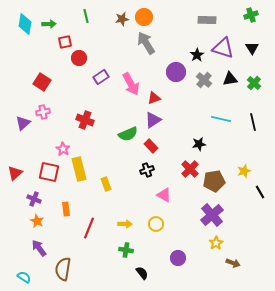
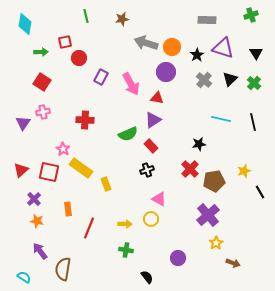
orange circle at (144, 17): moved 28 px right, 30 px down
green arrow at (49, 24): moved 8 px left, 28 px down
gray arrow at (146, 43): rotated 40 degrees counterclockwise
black triangle at (252, 48): moved 4 px right, 5 px down
purple circle at (176, 72): moved 10 px left
purple rectangle at (101, 77): rotated 28 degrees counterclockwise
black triangle at (230, 79): rotated 35 degrees counterclockwise
red triangle at (154, 98): moved 3 px right; rotated 32 degrees clockwise
red cross at (85, 120): rotated 18 degrees counterclockwise
purple triangle at (23, 123): rotated 14 degrees counterclockwise
yellow rectangle at (79, 169): moved 2 px right, 1 px up; rotated 40 degrees counterclockwise
red triangle at (15, 173): moved 6 px right, 3 px up
pink triangle at (164, 195): moved 5 px left, 4 px down
purple cross at (34, 199): rotated 24 degrees clockwise
orange rectangle at (66, 209): moved 2 px right
purple cross at (212, 215): moved 4 px left
orange star at (37, 221): rotated 16 degrees counterclockwise
yellow circle at (156, 224): moved 5 px left, 5 px up
purple arrow at (39, 248): moved 1 px right, 3 px down
black semicircle at (142, 273): moved 5 px right, 4 px down
